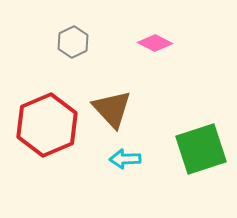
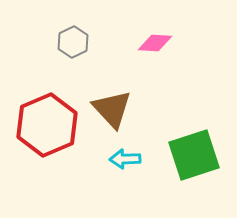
pink diamond: rotated 24 degrees counterclockwise
green square: moved 7 px left, 6 px down
